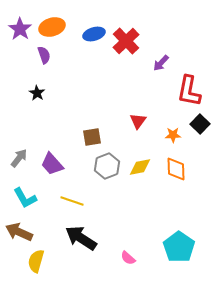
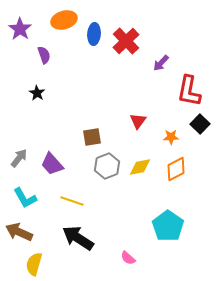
orange ellipse: moved 12 px right, 7 px up
blue ellipse: rotated 70 degrees counterclockwise
orange star: moved 2 px left, 2 px down
orange diamond: rotated 65 degrees clockwise
black arrow: moved 3 px left
cyan pentagon: moved 11 px left, 21 px up
yellow semicircle: moved 2 px left, 3 px down
